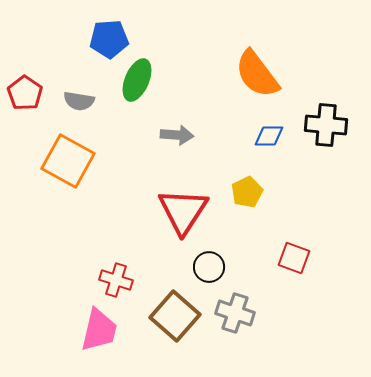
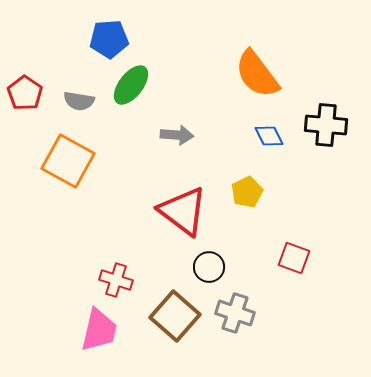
green ellipse: moved 6 px left, 5 px down; rotated 15 degrees clockwise
blue diamond: rotated 64 degrees clockwise
red triangle: rotated 26 degrees counterclockwise
